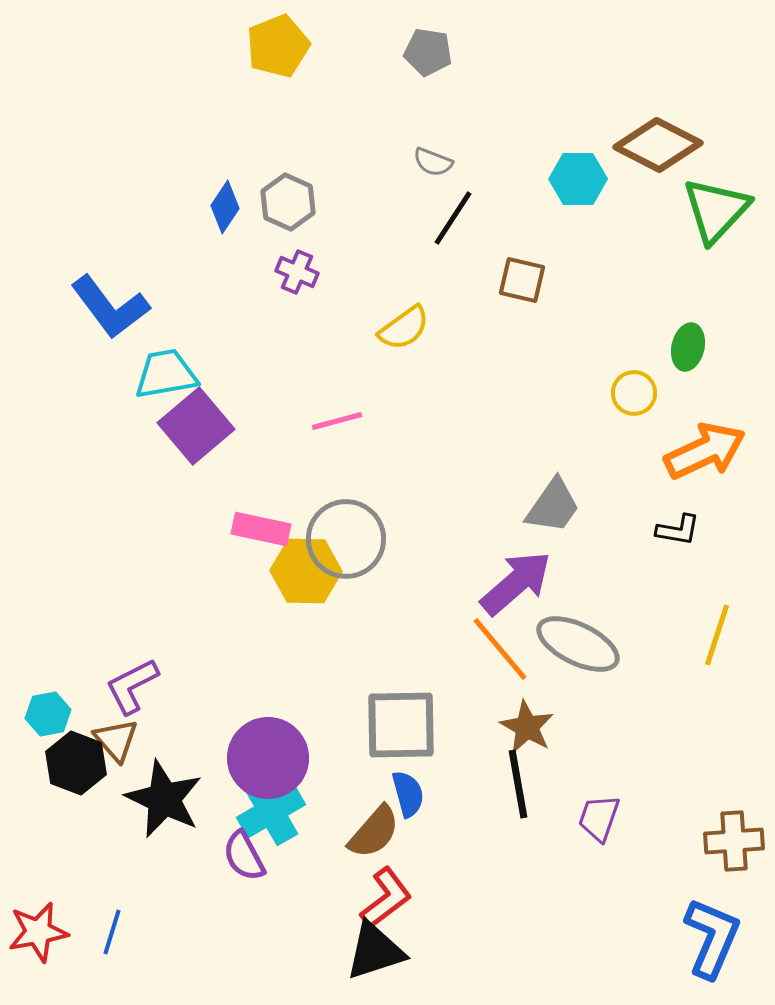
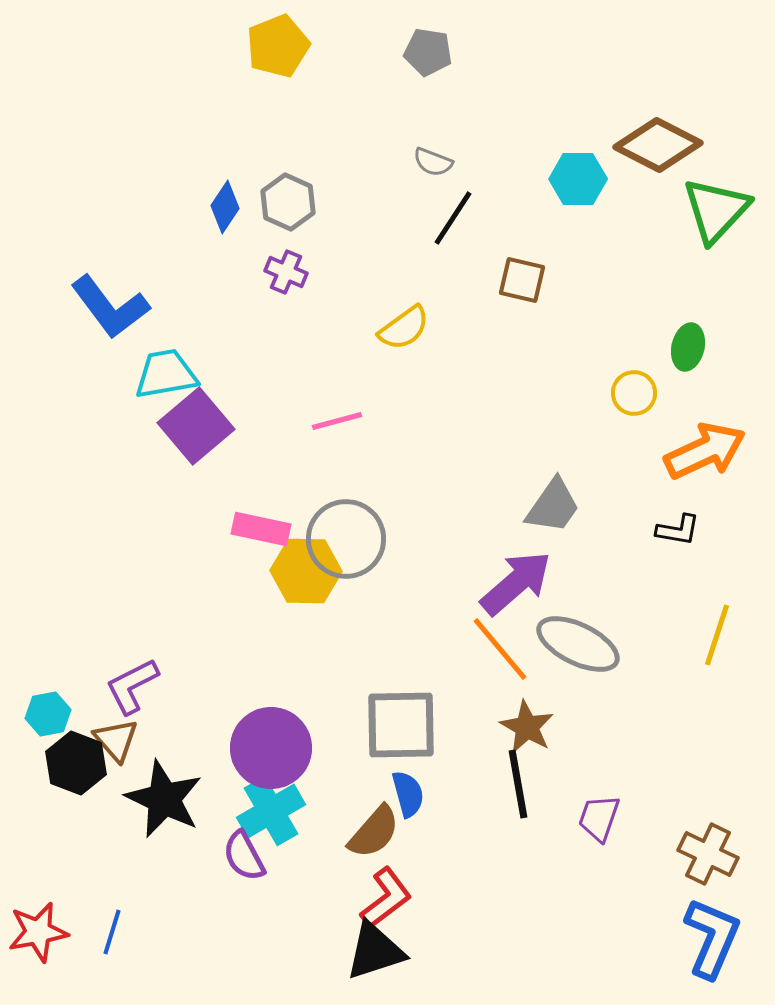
purple cross at (297, 272): moved 11 px left
purple circle at (268, 758): moved 3 px right, 10 px up
brown cross at (734, 841): moved 26 px left, 13 px down; rotated 30 degrees clockwise
